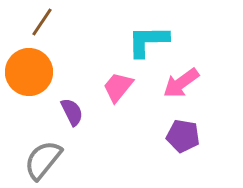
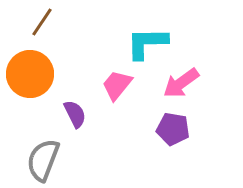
cyan L-shape: moved 1 px left, 2 px down
orange circle: moved 1 px right, 2 px down
pink trapezoid: moved 1 px left, 2 px up
purple semicircle: moved 3 px right, 2 px down
purple pentagon: moved 10 px left, 7 px up
gray semicircle: rotated 18 degrees counterclockwise
